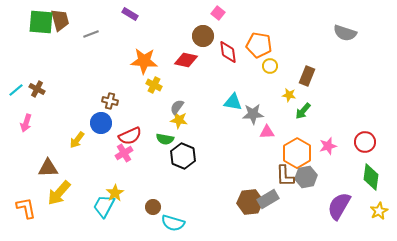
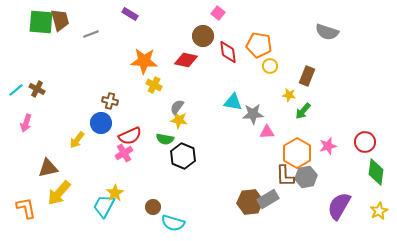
gray semicircle at (345, 33): moved 18 px left, 1 px up
brown triangle at (48, 168): rotated 10 degrees counterclockwise
green diamond at (371, 177): moved 5 px right, 5 px up
